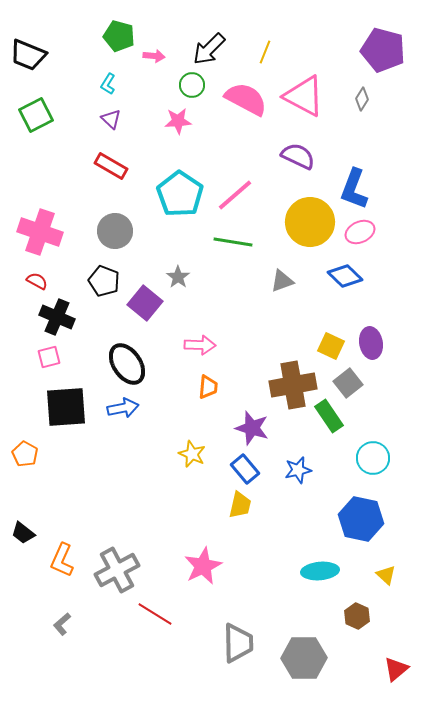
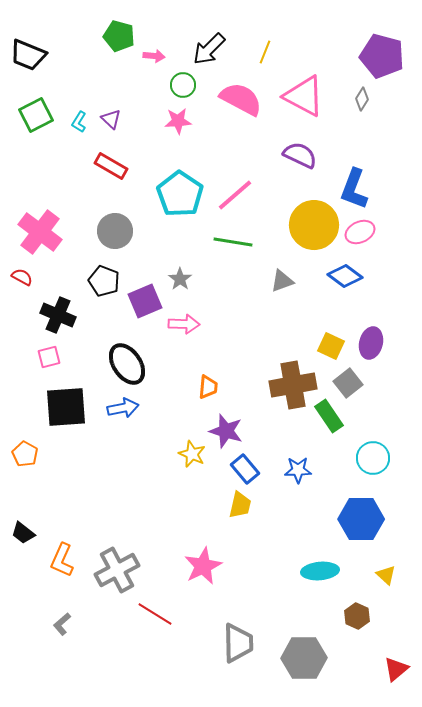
purple pentagon at (383, 50): moved 1 px left, 6 px down
cyan L-shape at (108, 84): moved 29 px left, 38 px down
green circle at (192, 85): moved 9 px left
pink semicircle at (246, 99): moved 5 px left
purple semicircle at (298, 156): moved 2 px right, 1 px up
yellow circle at (310, 222): moved 4 px right, 3 px down
pink cross at (40, 232): rotated 18 degrees clockwise
blue diamond at (345, 276): rotated 8 degrees counterclockwise
gray star at (178, 277): moved 2 px right, 2 px down
red semicircle at (37, 281): moved 15 px left, 4 px up
purple square at (145, 303): moved 2 px up; rotated 28 degrees clockwise
black cross at (57, 317): moved 1 px right, 2 px up
purple ellipse at (371, 343): rotated 24 degrees clockwise
pink arrow at (200, 345): moved 16 px left, 21 px up
purple star at (252, 428): moved 26 px left, 3 px down
blue star at (298, 470): rotated 12 degrees clockwise
blue hexagon at (361, 519): rotated 12 degrees counterclockwise
